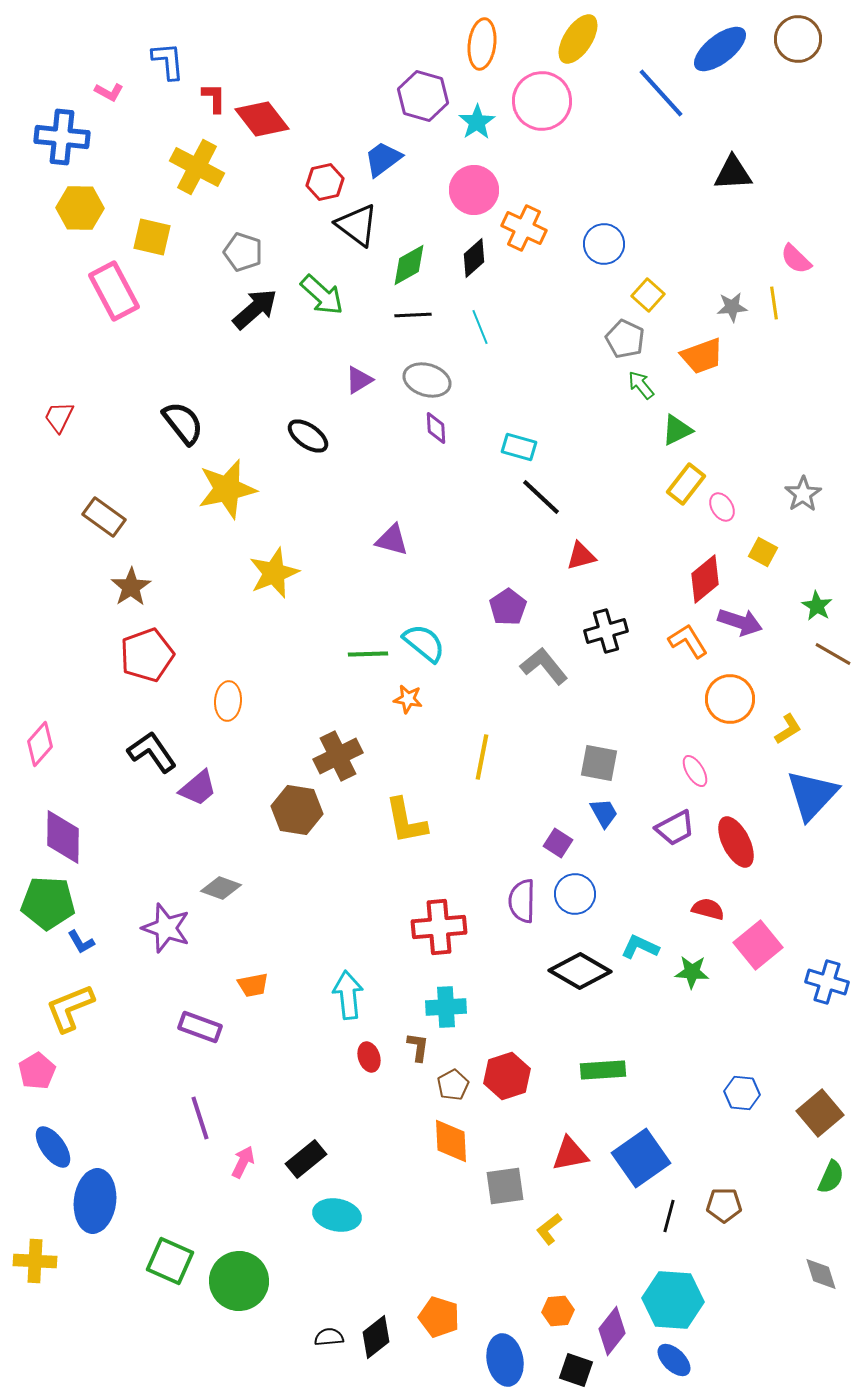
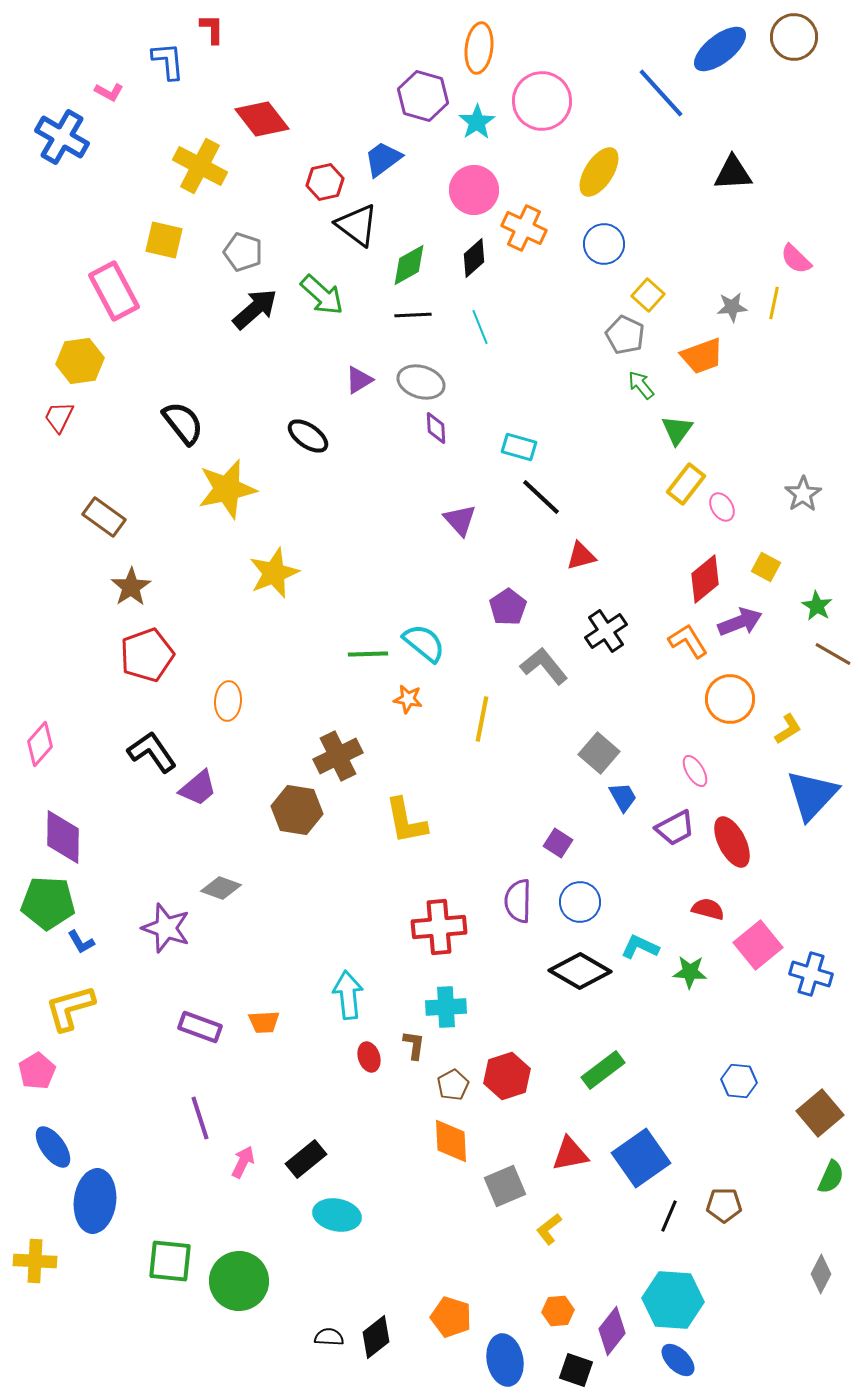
yellow ellipse at (578, 39): moved 21 px right, 133 px down
brown circle at (798, 39): moved 4 px left, 2 px up
orange ellipse at (482, 44): moved 3 px left, 4 px down
red L-shape at (214, 98): moved 2 px left, 69 px up
blue cross at (62, 137): rotated 24 degrees clockwise
yellow cross at (197, 167): moved 3 px right, 1 px up
yellow hexagon at (80, 208): moved 153 px down; rotated 9 degrees counterclockwise
yellow square at (152, 237): moved 12 px right, 3 px down
yellow line at (774, 303): rotated 20 degrees clockwise
gray pentagon at (625, 339): moved 4 px up
gray ellipse at (427, 380): moved 6 px left, 2 px down
green triangle at (677, 430): rotated 28 degrees counterclockwise
purple triangle at (392, 540): moved 68 px right, 20 px up; rotated 33 degrees clockwise
yellow square at (763, 552): moved 3 px right, 15 px down
purple arrow at (740, 622): rotated 39 degrees counterclockwise
black cross at (606, 631): rotated 18 degrees counterclockwise
yellow line at (482, 757): moved 38 px up
gray square at (599, 763): moved 10 px up; rotated 30 degrees clockwise
blue trapezoid at (604, 813): moved 19 px right, 16 px up
red ellipse at (736, 842): moved 4 px left
blue circle at (575, 894): moved 5 px right, 8 px down
purple semicircle at (522, 901): moved 4 px left
green star at (692, 972): moved 2 px left
blue cross at (827, 982): moved 16 px left, 8 px up
orange trapezoid at (253, 985): moved 11 px right, 37 px down; rotated 8 degrees clockwise
yellow L-shape at (70, 1008): rotated 6 degrees clockwise
brown L-shape at (418, 1047): moved 4 px left, 2 px up
green rectangle at (603, 1070): rotated 33 degrees counterclockwise
blue hexagon at (742, 1093): moved 3 px left, 12 px up
gray square at (505, 1186): rotated 15 degrees counterclockwise
black line at (669, 1216): rotated 8 degrees clockwise
green square at (170, 1261): rotated 18 degrees counterclockwise
gray diamond at (821, 1274): rotated 45 degrees clockwise
orange pentagon at (439, 1317): moved 12 px right
black semicircle at (329, 1337): rotated 8 degrees clockwise
blue ellipse at (674, 1360): moved 4 px right
